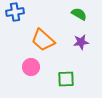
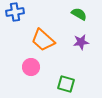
green square: moved 5 px down; rotated 18 degrees clockwise
